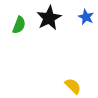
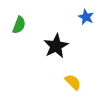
black star: moved 7 px right, 28 px down
yellow semicircle: moved 4 px up
